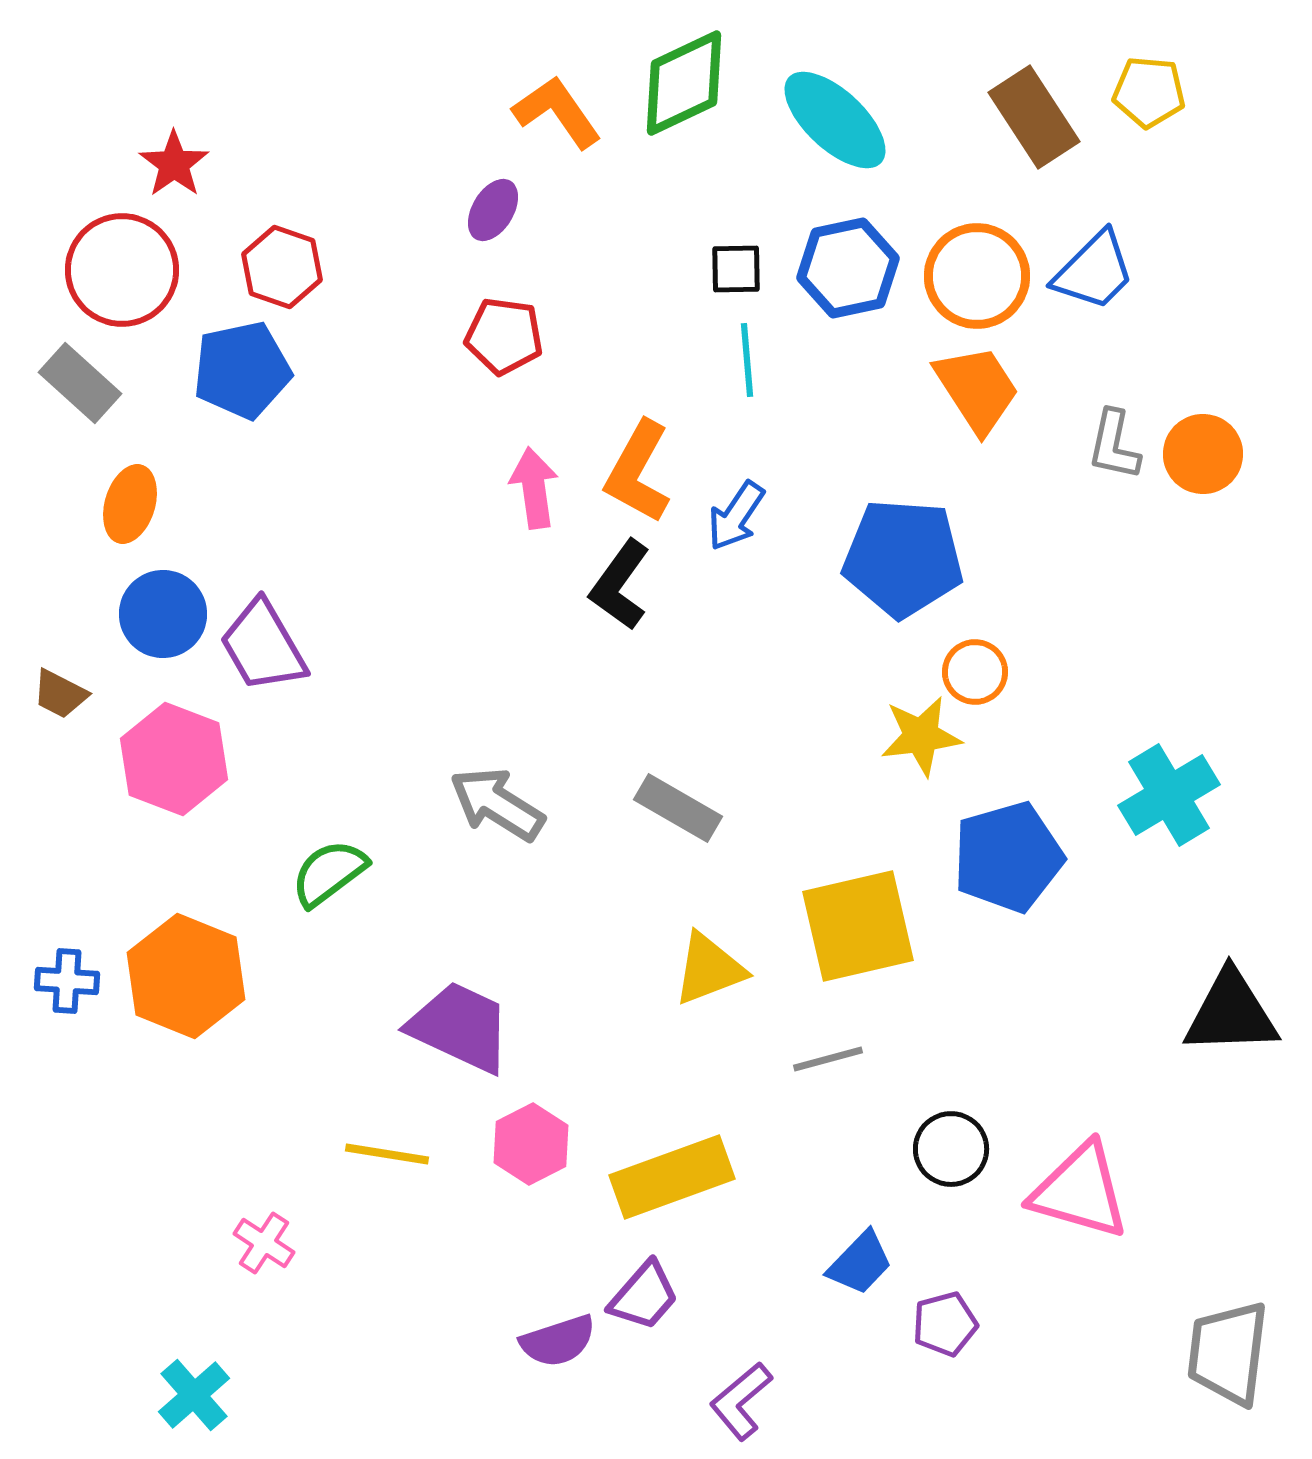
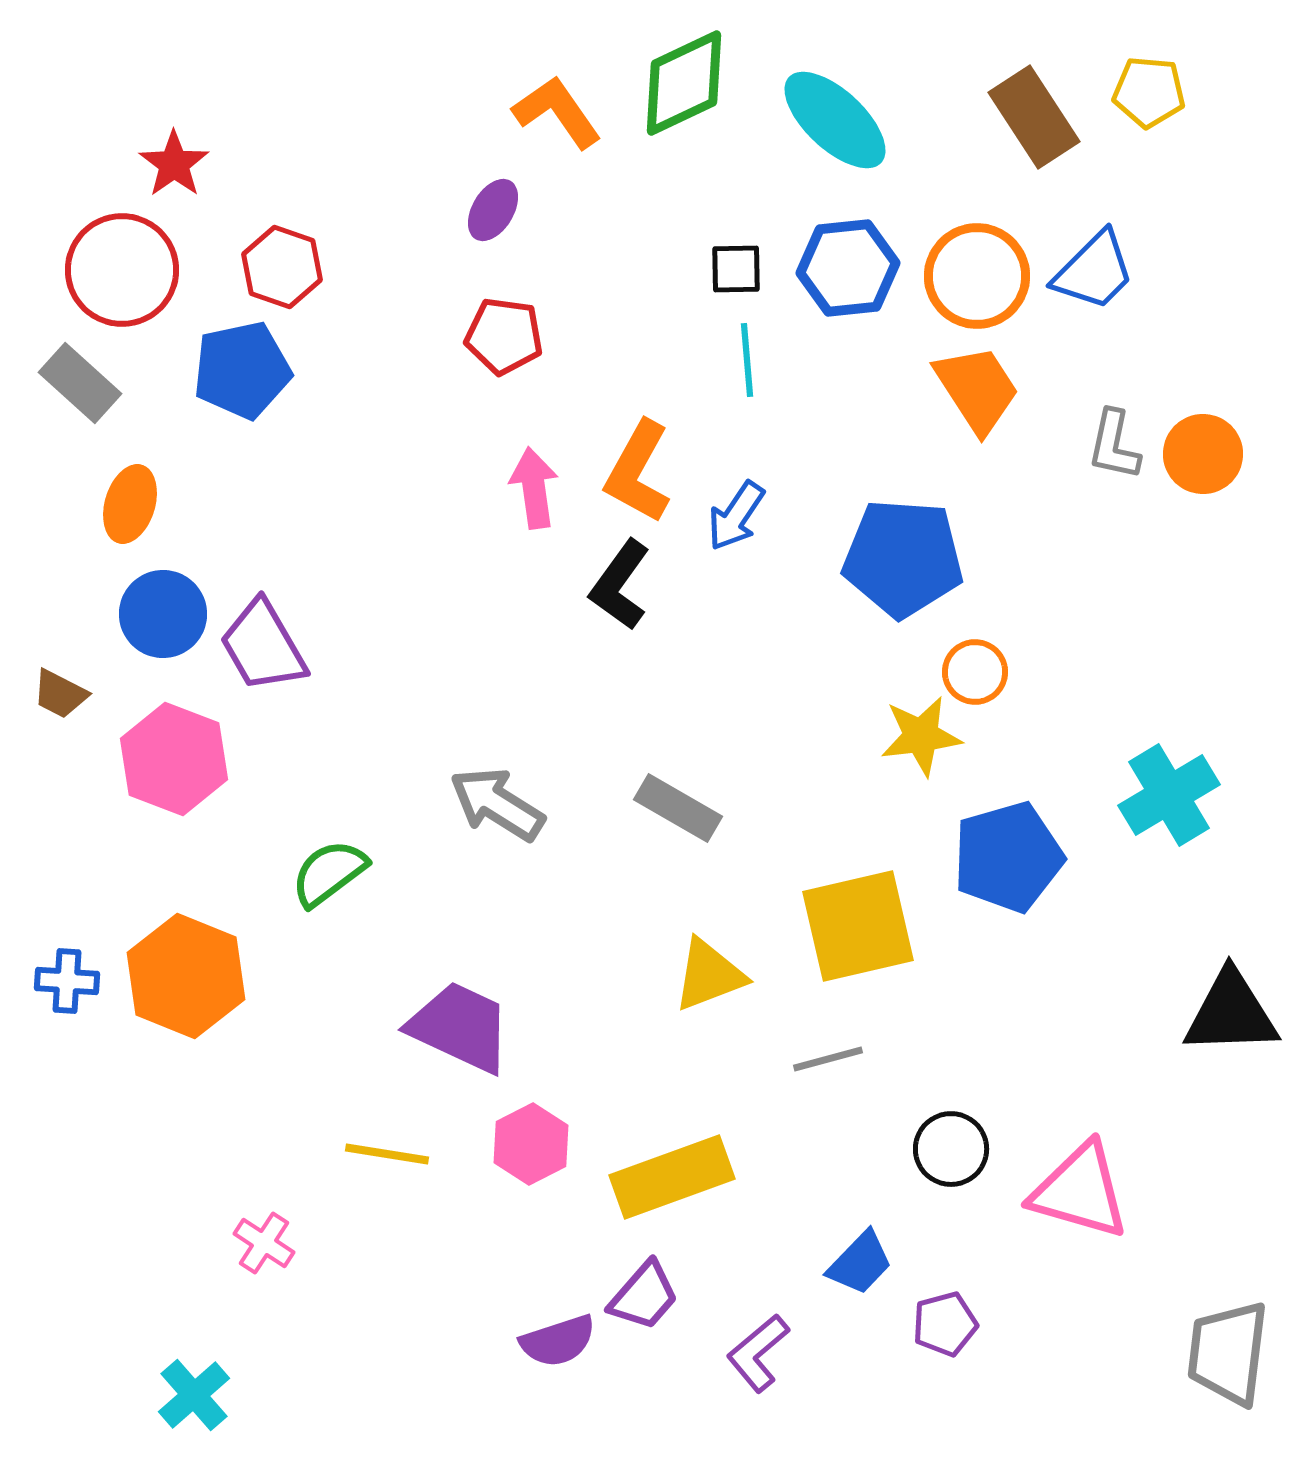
blue hexagon at (848, 268): rotated 6 degrees clockwise
yellow triangle at (709, 969): moved 6 px down
purple L-shape at (741, 1401): moved 17 px right, 48 px up
